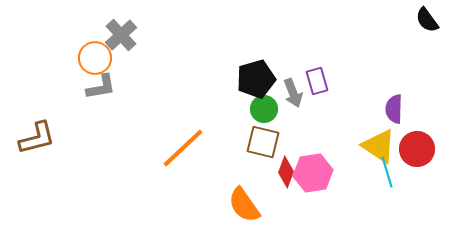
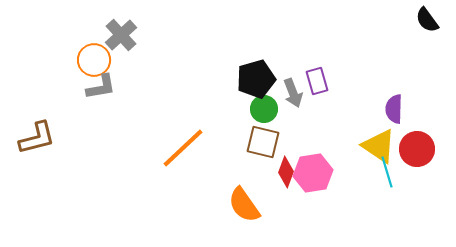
orange circle: moved 1 px left, 2 px down
